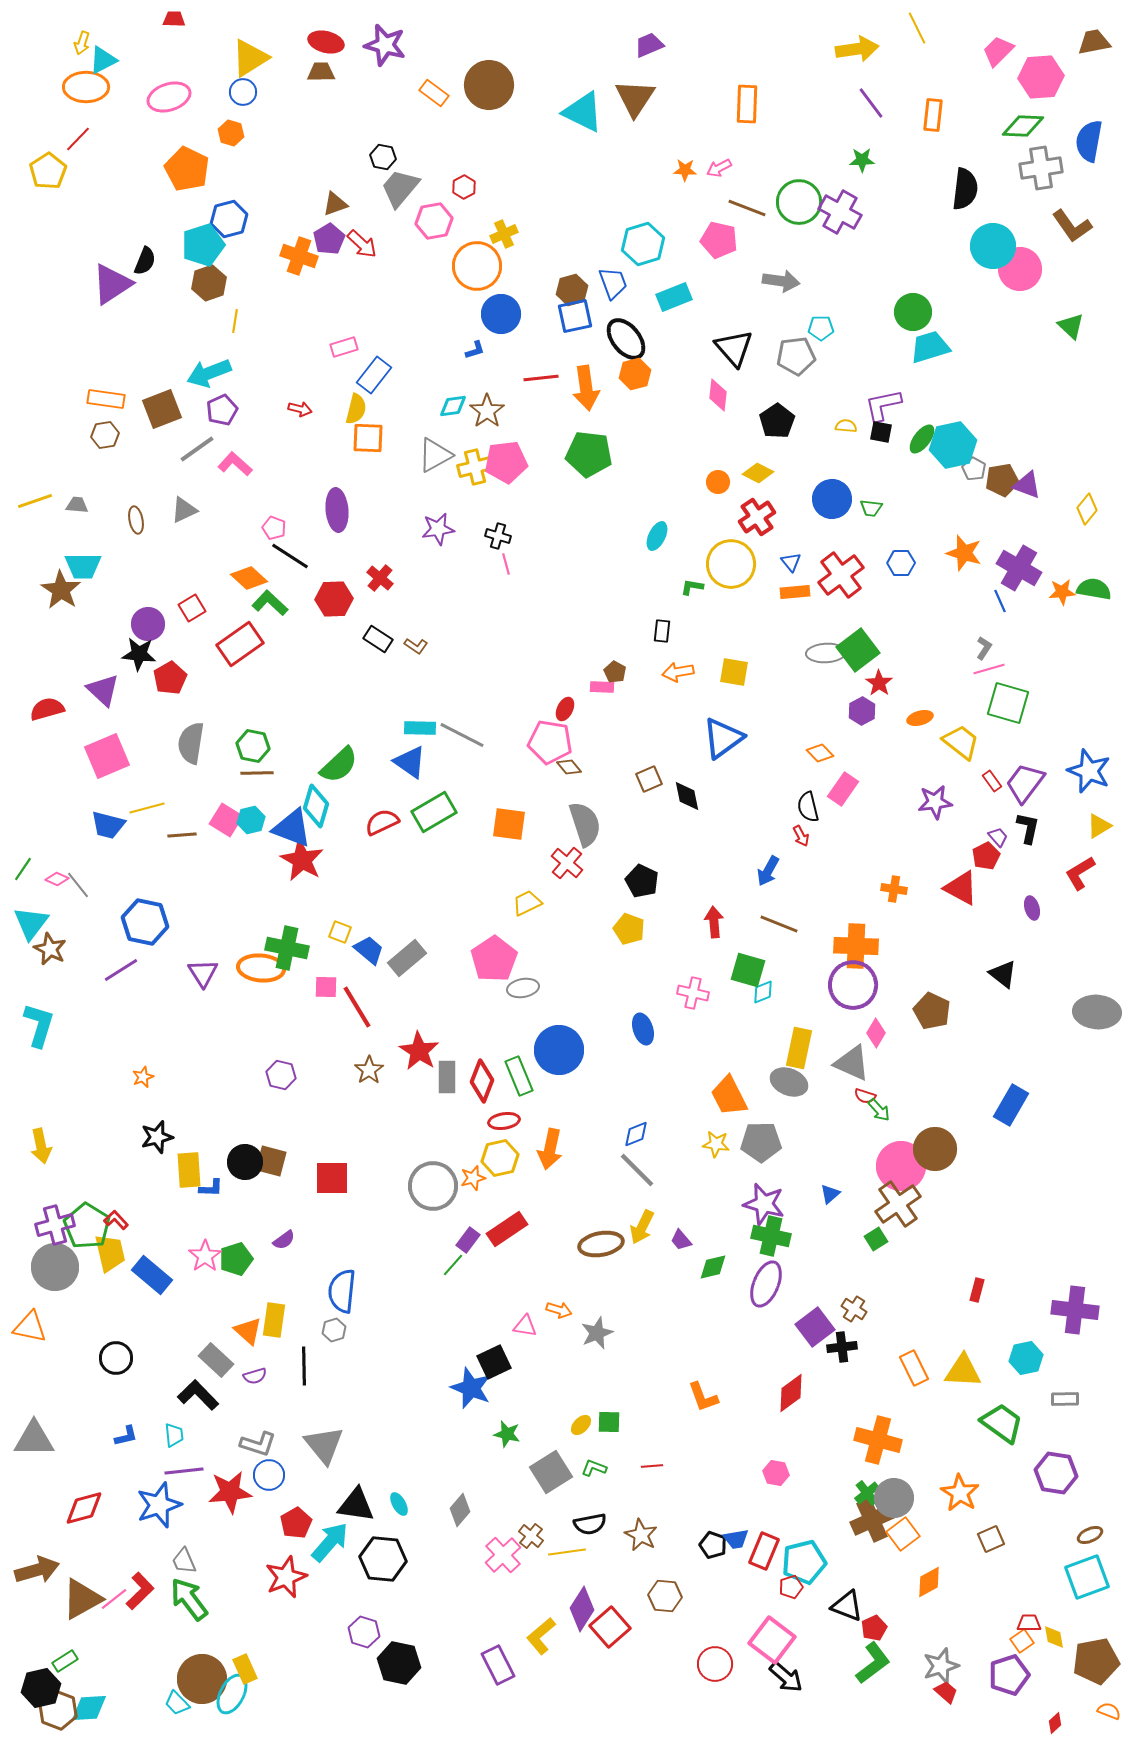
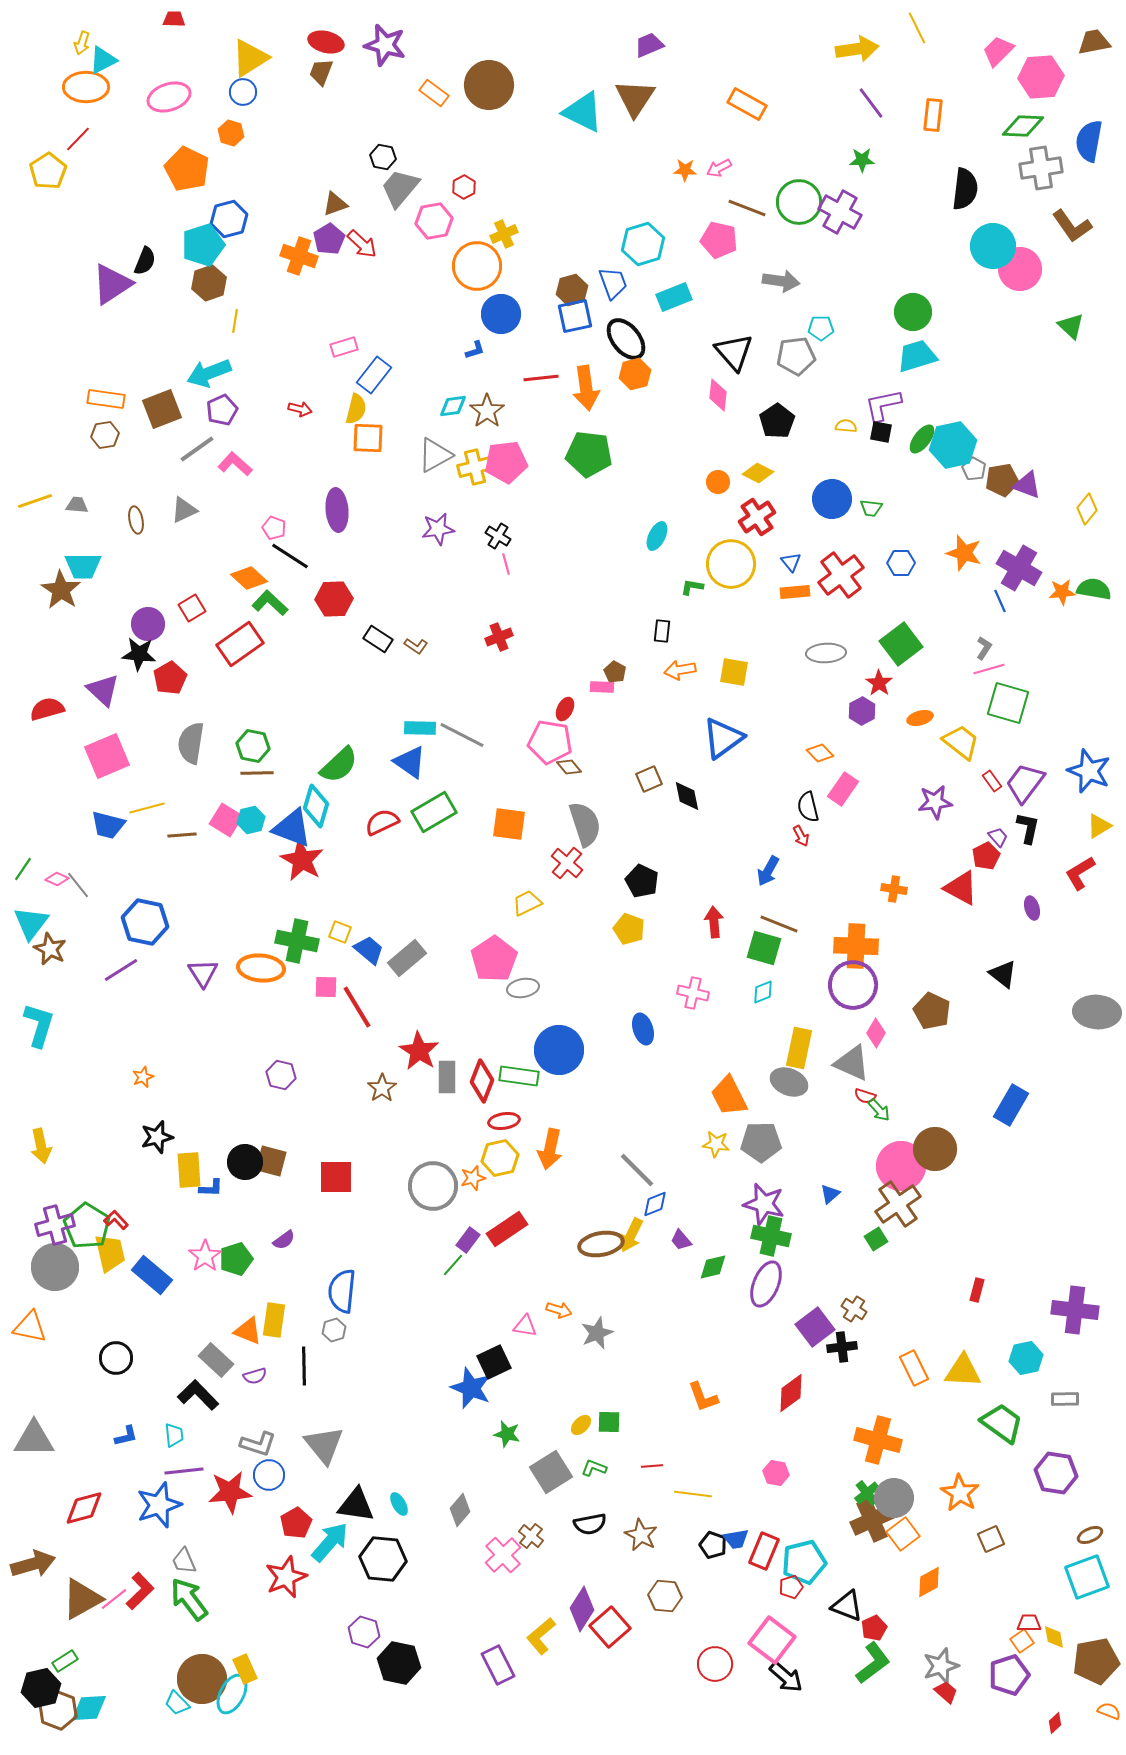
brown trapezoid at (321, 72): rotated 68 degrees counterclockwise
orange rectangle at (747, 104): rotated 63 degrees counterclockwise
cyan trapezoid at (930, 347): moved 13 px left, 9 px down
black triangle at (734, 348): moved 4 px down
black cross at (498, 536): rotated 15 degrees clockwise
red cross at (380, 578): moved 119 px right, 59 px down; rotated 28 degrees clockwise
green square at (858, 650): moved 43 px right, 6 px up
orange arrow at (678, 672): moved 2 px right, 2 px up
green cross at (287, 948): moved 10 px right, 7 px up
green square at (748, 970): moved 16 px right, 22 px up
brown star at (369, 1070): moved 13 px right, 18 px down
green rectangle at (519, 1076): rotated 60 degrees counterclockwise
blue diamond at (636, 1134): moved 19 px right, 70 px down
red square at (332, 1178): moved 4 px right, 1 px up
yellow arrow at (642, 1227): moved 11 px left, 8 px down
orange triangle at (248, 1331): rotated 20 degrees counterclockwise
yellow line at (567, 1552): moved 126 px right, 58 px up; rotated 15 degrees clockwise
brown arrow at (37, 1570): moved 4 px left, 6 px up
